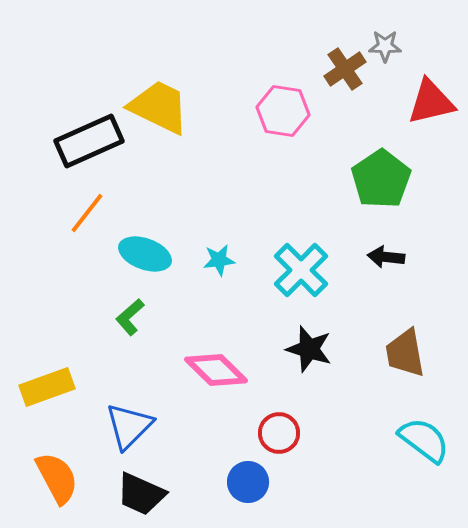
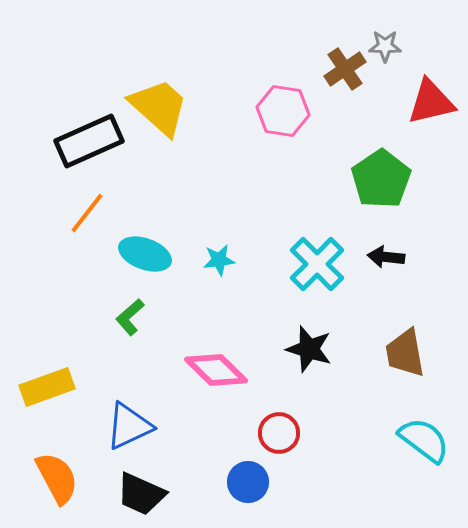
yellow trapezoid: rotated 16 degrees clockwise
cyan cross: moved 16 px right, 6 px up
blue triangle: rotated 20 degrees clockwise
